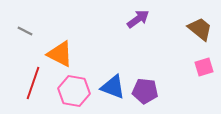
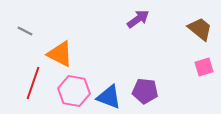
blue triangle: moved 4 px left, 10 px down
